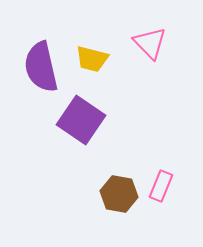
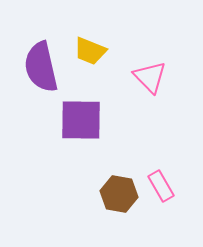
pink triangle: moved 34 px down
yellow trapezoid: moved 2 px left, 8 px up; rotated 8 degrees clockwise
purple square: rotated 33 degrees counterclockwise
pink rectangle: rotated 52 degrees counterclockwise
